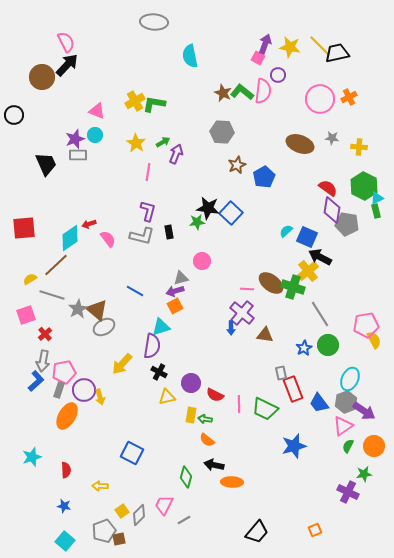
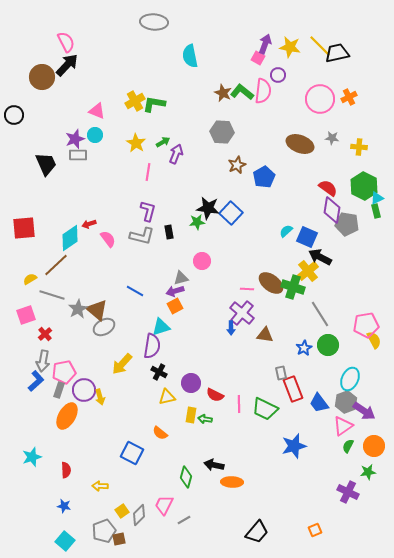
orange semicircle at (207, 440): moved 47 px left, 7 px up
green star at (364, 474): moved 4 px right, 2 px up
